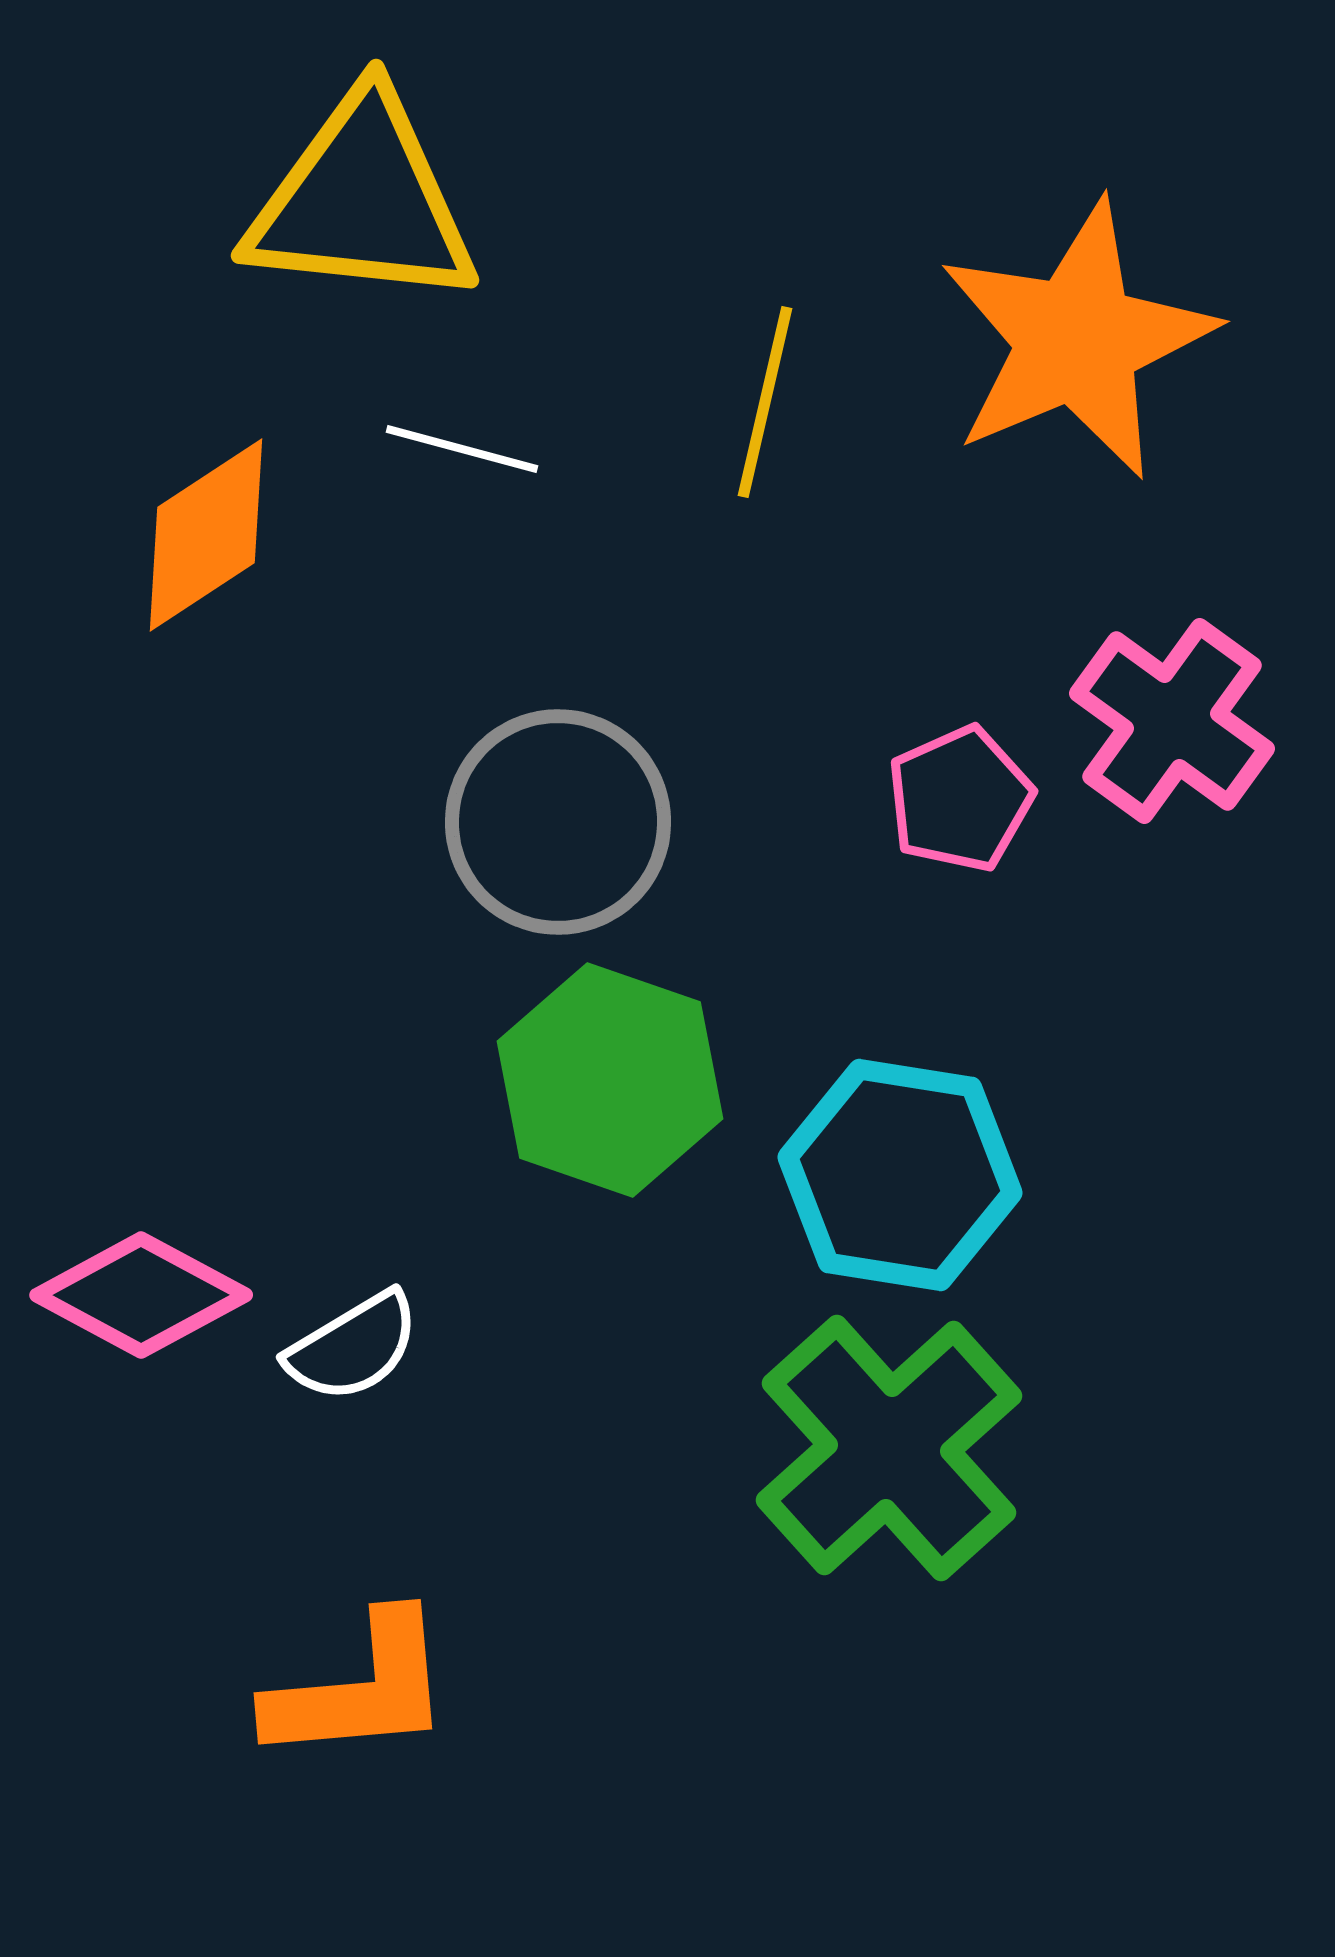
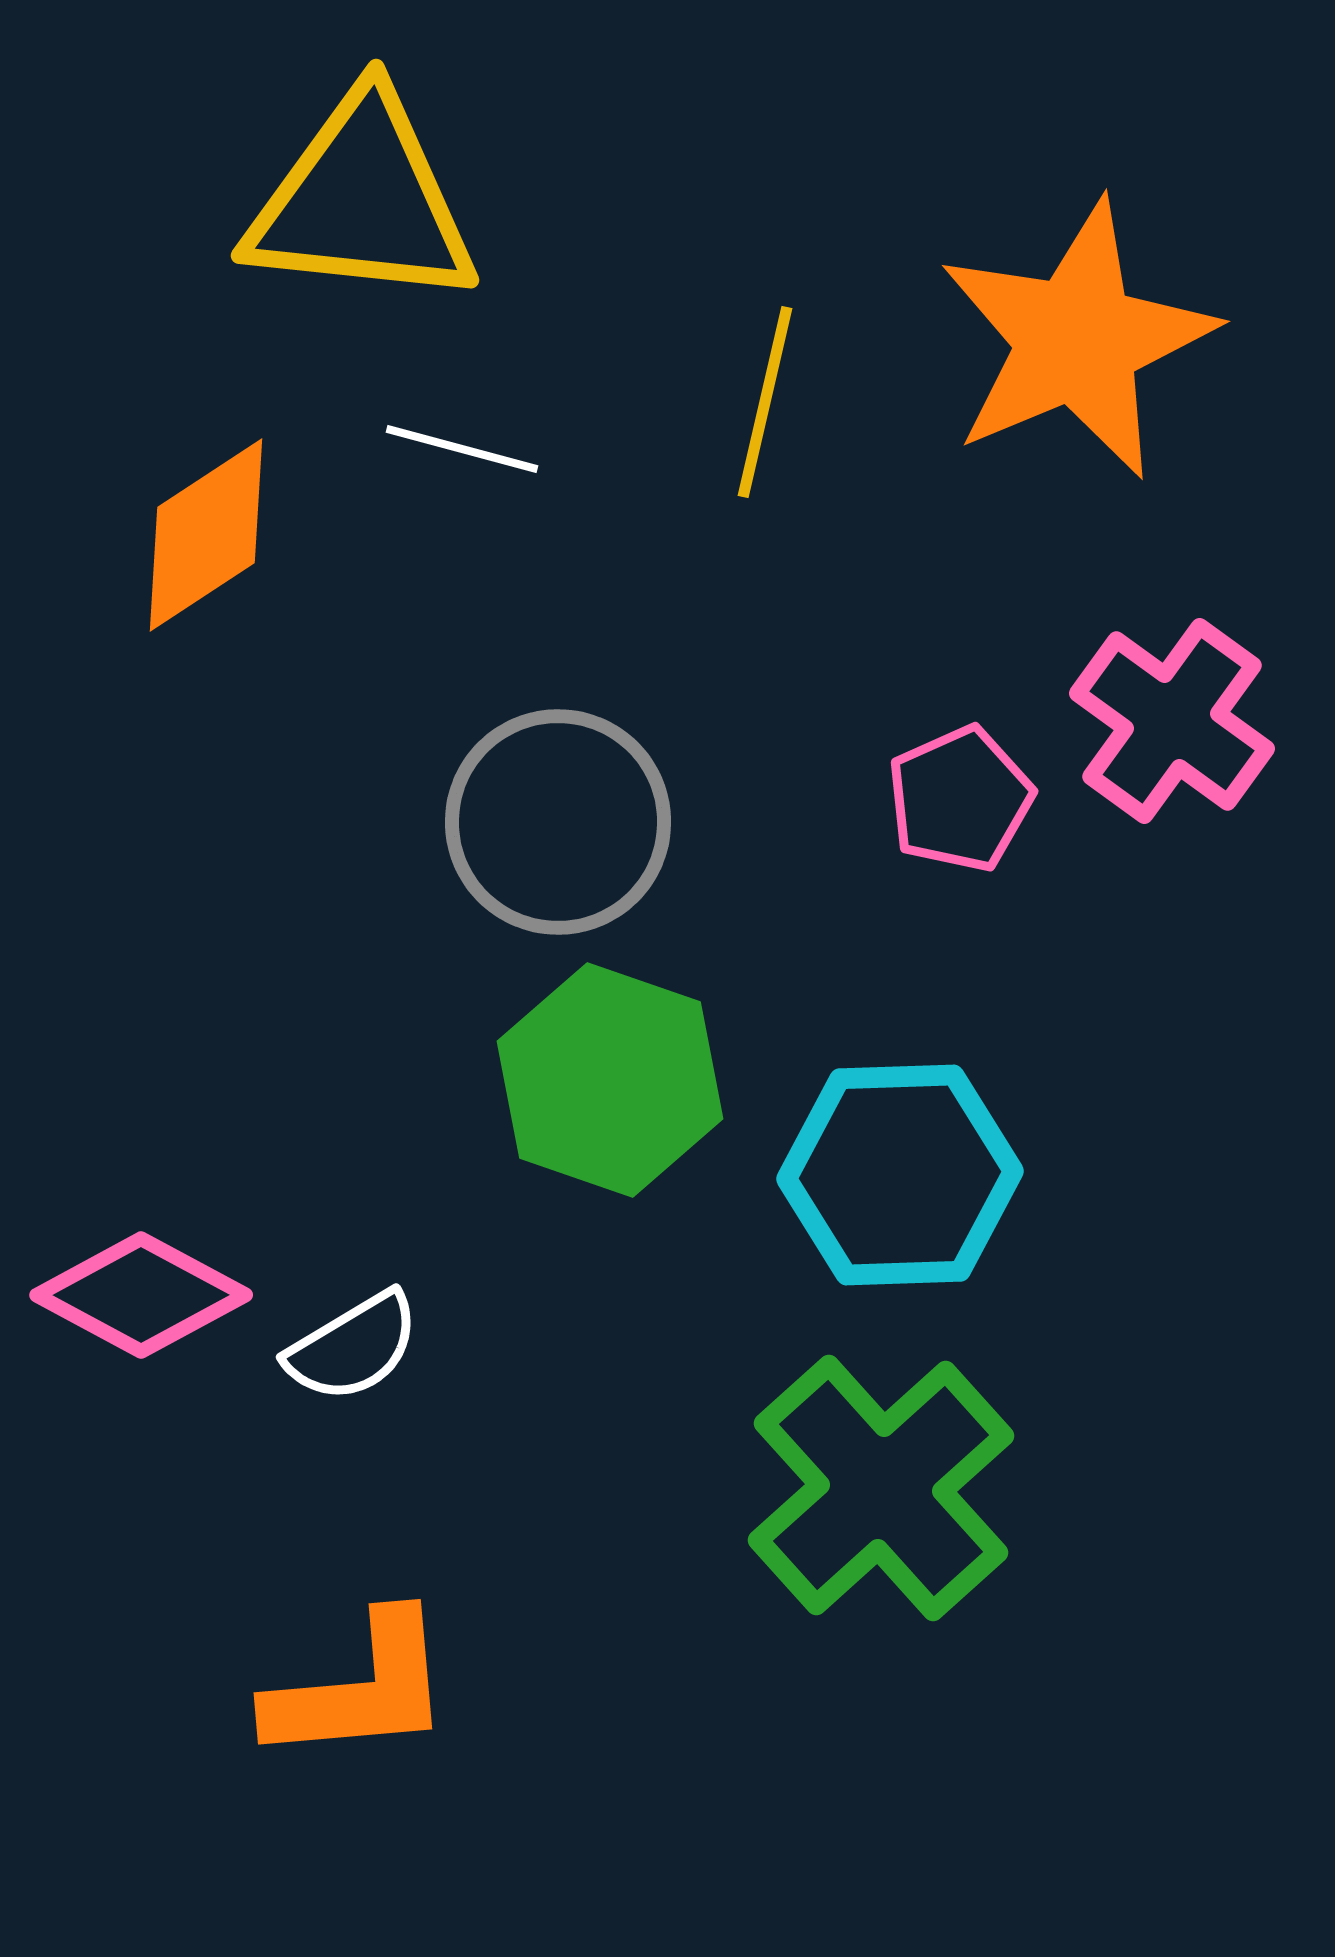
cyan hexagon: rotated 11 degrees counterclockwise
green cross: moved 8 px left, 40 px down
